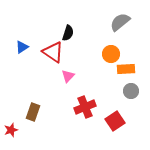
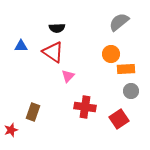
gray semicircle: moved 1 px left
black semicircle: moved 11 px left, 5 px up; rotated 70 degrees clockwise
blue triangle: moved 1 px left, 1 px up; rotated 32 degrees clockwise
red cross: rotated 30 degrees clockwise
red square: moved 4 px right, 2 px up
